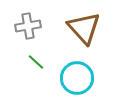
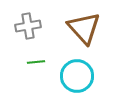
green line: rotated 48 degrees counterclockwise
cyan circle: moved 2 px up
